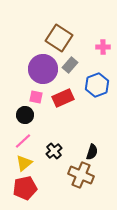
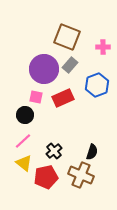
brown square: moved 8 px right, 1 px up; rotated 12 degrees counterclockwise
purple circle: moved 1 px right
yellow triangle: rotated 42 degrees counterclockwise
red pentagon: moved 21 px right, 11 px up
